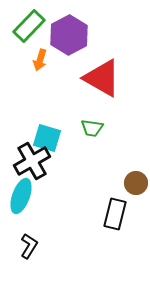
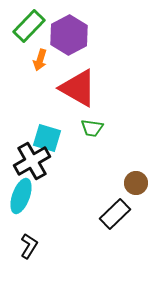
red triangle: moved 24 px left, 10 px down
black rectangle: rotated 32 degrees clockwise
